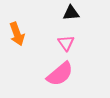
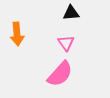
orange arrow: rotated 15 degrees clockwise
pink semicircle: rotated 8 degrees counterclockwise
